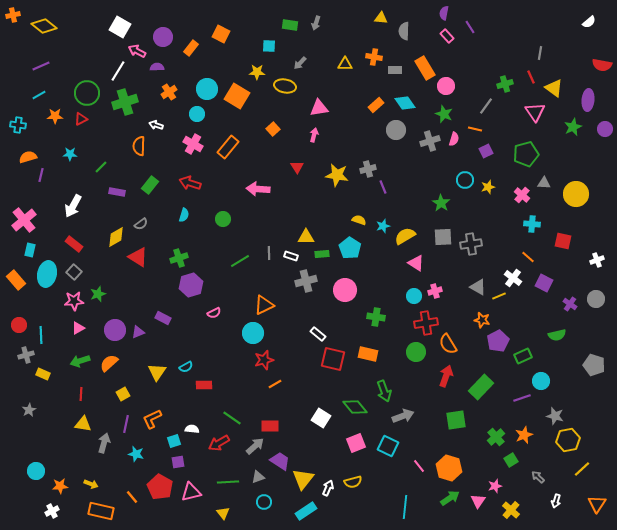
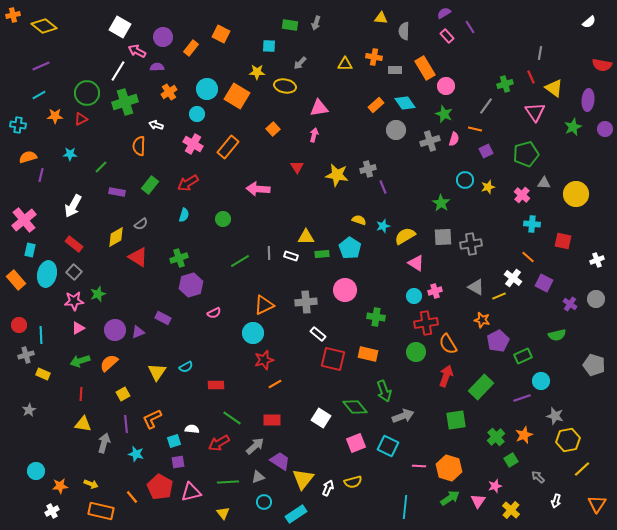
purple semicircle at (444, 13): rotated 48 degrees clockwise
red arrow at (190, 183): moved 2 px left; rotated 50 degrees counterclockwise
gray cross at (306, 281): moved 21 px down; rotated 10 degrees clockwise
gray triangle at (478, 287): moved 2 px left
red rectangle at (204, 385): moved 12 px right
purple line at (126, 424): rotated 18 degrees counterclockwise
red rectangle at (270, 426): moved 2 px right, 6 px up
pink line at (419, 466): rotated 48 degrees counterclockwise
cyan rectangle at (306, 511): moved 10 px left, 3 px down
